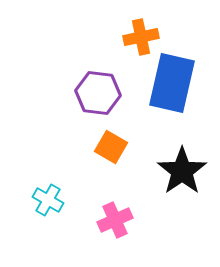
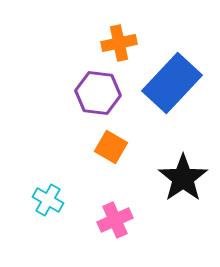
orange cross: moved 22 px left, 6 px down
blue rectangle: rotated 30 degrees clockwise
black star: moved 1 px right, 7 px down
